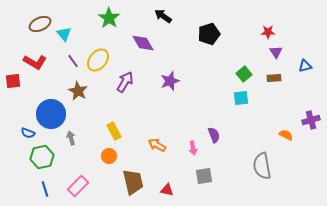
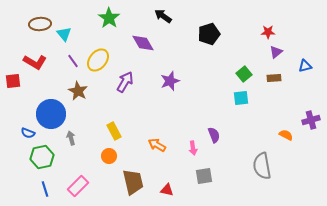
brown ellipse: rotated 20 degrees clockwise
purple triangle: rotated 24 degrees clockwise
